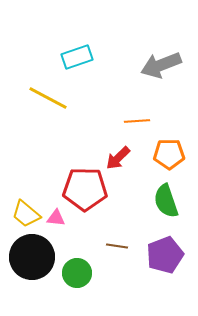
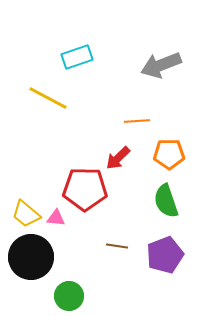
black circle: moved 1 px left
green circle: moved 8 px left, 23 px down
